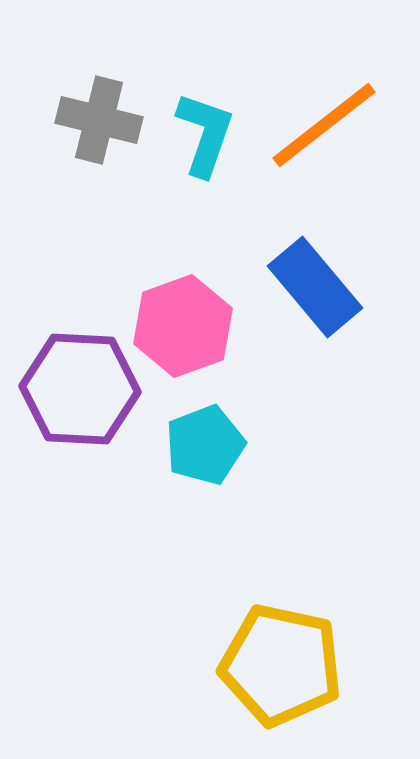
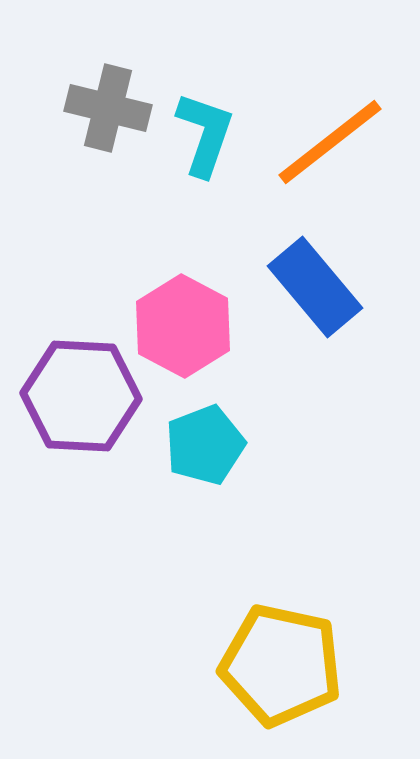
gray cross: moved 9 px right, 12 px up
orange line: moved 6 px right, 17 px down
pink hexagon: rotated 12 degrees counterclockwise
purple hexagon: moved 1 px right, 7 px down
